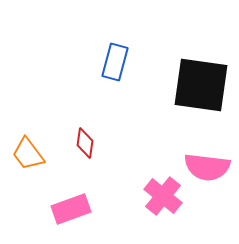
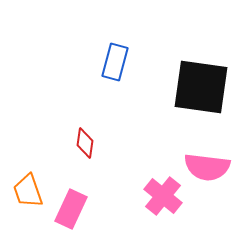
black square: moved 2 px down
orange trapezoid: moved 37 px down; rotated 18 degrees clockwise
pink rectangle: rotated 45 degrees counterclockwise
